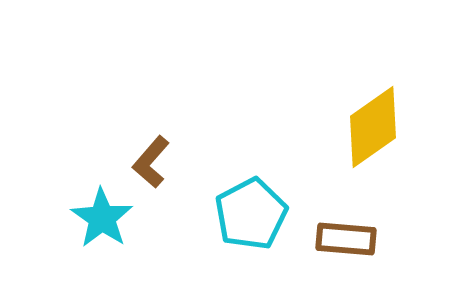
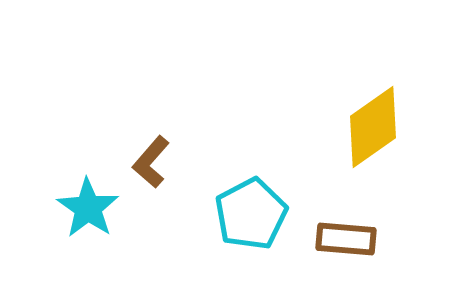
cyan star: moved 14 px left, 10 px up
